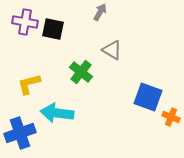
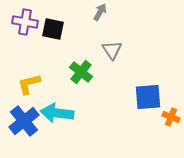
gray triangle: rotated 25 degrees clockwise
blue square: rotated 24 degrees counterclockwise
blue cross: moved 4 px right, 12 px up; rotated 20 degrees counterclockwise
